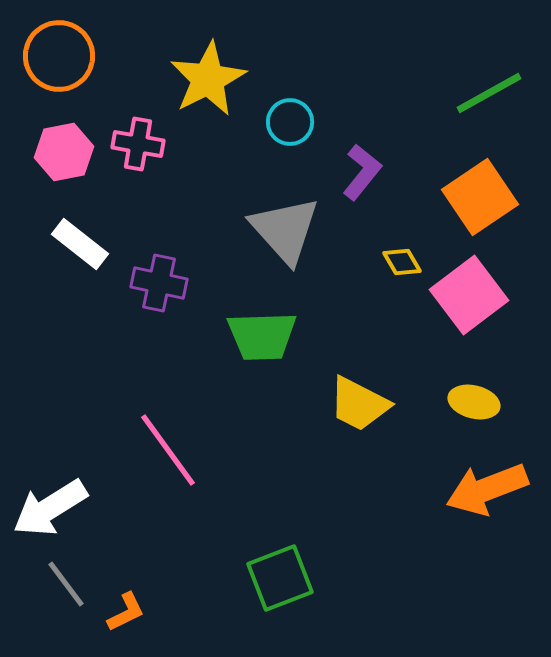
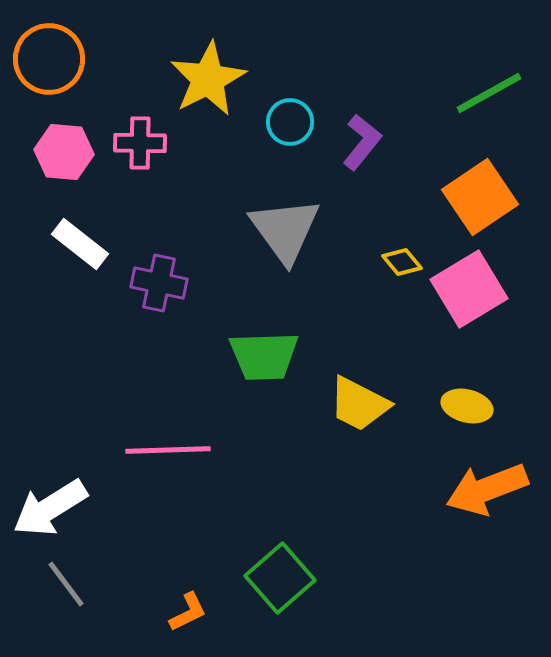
orange circle: moved 10 px left, 3 px down
pink cross: moved 2 px right, 1 px up; rotated 9 degrees counterclockwise
pink hexagon: rotated 16 degrees clockwise
purple L-shape: moved 30 px up
gray triangle: rotated 6 degrees clockwise
yellow diamond: rotated 9 degrees counterclockwise
pink square: moved 6 px up; rotated 6 degrees clockwise
green trapezoid: moved 2 px right, 20 px down
yellow ellipse: moved 7 px left, 4 px down
pink line: rotated 56 degrees counterclockwise
green square: rotated 20 degrees counterclockwise
orange L-shape: moved 62 px right
